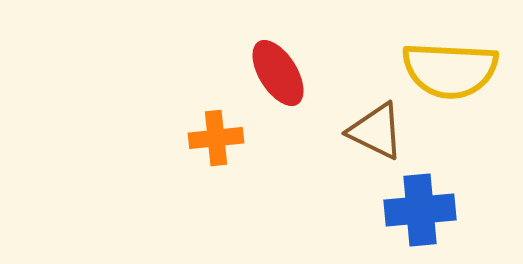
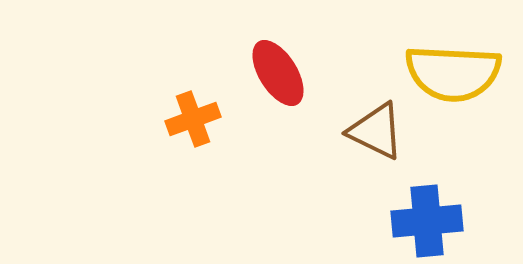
yellow semicircle: moved 3 px right, 3 px down
orange cross: moved 23 px left, 19 px up; rotated 14 degrees counterclockwise
blue cross: moved 7 px right, 11 px down
